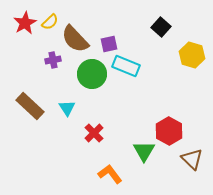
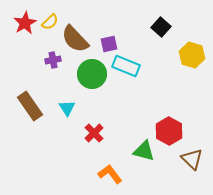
brown rectangle: rotated 12 degrees clockwise
green triangle: rotated 45 degrees counterclockwise
